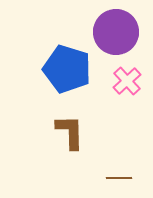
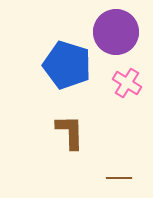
blue pentagon: moved 4 px up
pink cross: moved 2 px down; rotated 16 degrees counterclockwise
